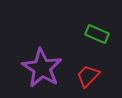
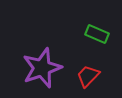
purple star: rotated 21 degrees clockwise
